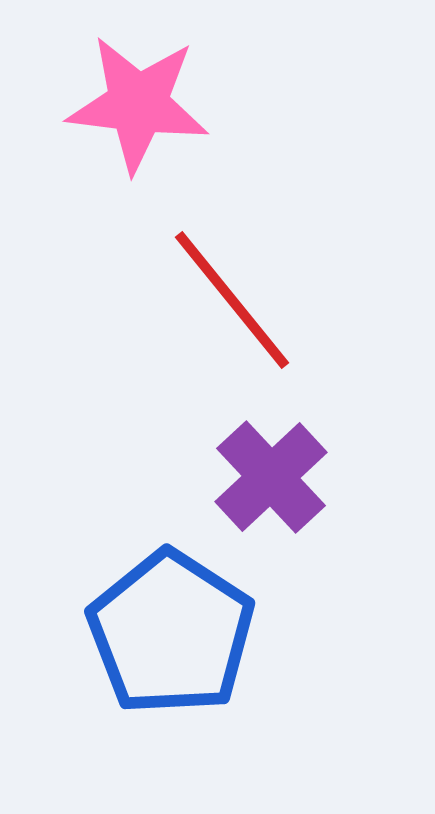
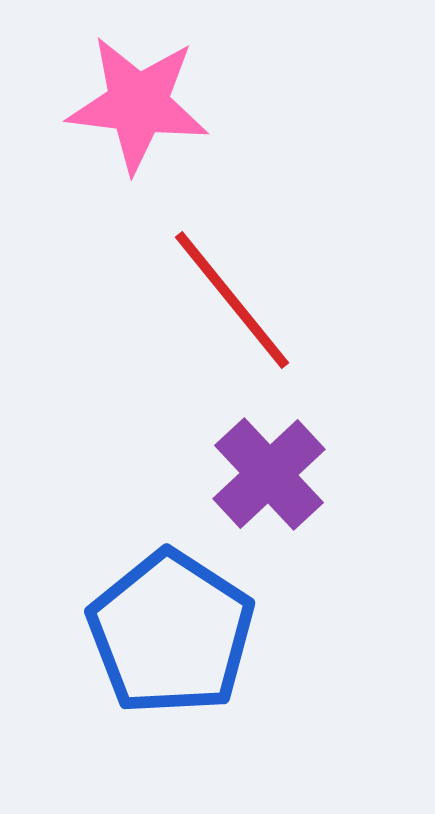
purple cross: moved 2 px left, 3 px up
